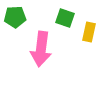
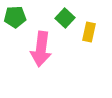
green square: rotated 24 degrees clockwise
